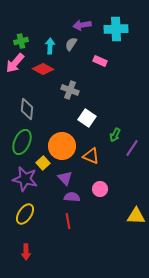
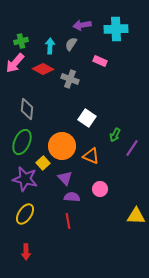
gray cross: moved 11 px up
